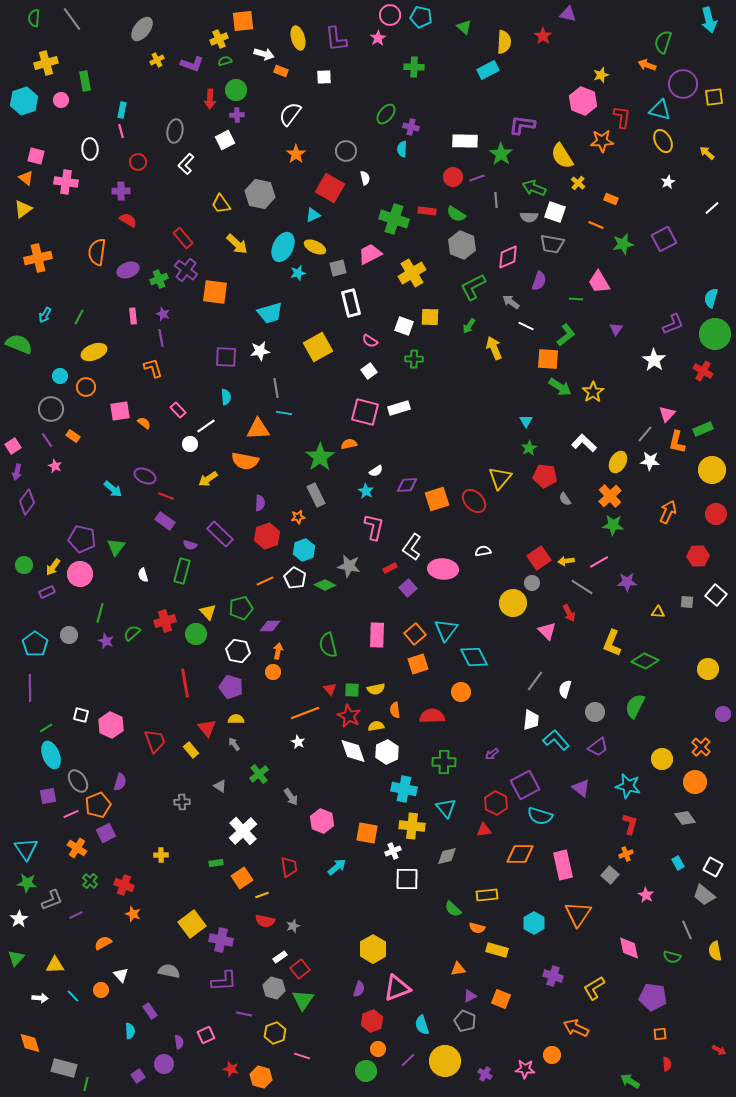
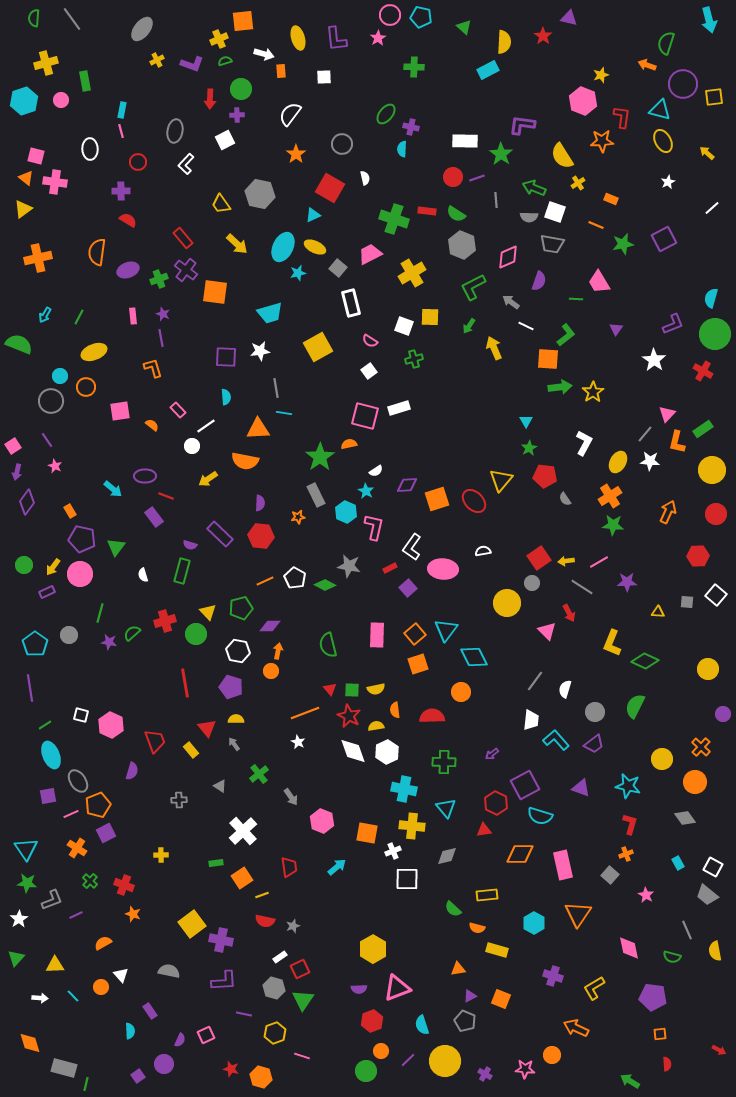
purple triangle at (568, 14): moved 1 px right, 4 px down
green semicircle at (663, 42): moved 3 px right, 1 px down
orange rectangle at (281, 71): rotated 64 degrees clockwise
green circle at (236, 90): moved 5 px right, 1 px up
gray circle at (346, 151): moved 4 px left, 7 px up
pink cross at (66, 182): moved 11 px left
yellow cross at (578, 183): rotated 16 degrees clockwise
gray square at (338, 268): rotated 36 degrees counterclockwise
green cross at (414, 359): rotated 18 degrees counterclockwise
green arrow at (560, 387): rotated 40 degrees counterclockwise
gray circle at (51, 409): moved 8 px up
pink square at (365, 412): moved 4 px down
orange semicircle at (144, 423): moved 8 px right, 2 px down
green rectangle at (703, 429): rotated 12 degrees counterclockwise
orange rectangle at (73, 436): moved 3 px left, 75 px down; rotated 24 degrees clockwise
white L-shape at (584, 443): rotated 75 degrees clockwise
white circle at (190, 444): moved 2 px right, 2 px down
purple ellipse at (145, 476): rotated 25 degrees counterclockwise
yellow triangle at (500, 478): moved 1 px right, 2 px down
orange cross at (610, 496): rotated 10 degrees clockwise
purple rectangle at (165, 521): moved 11 px left, 4 px up; rotated 18 degrees clockwise
red hexagon at (267, 536): moved 6 px left; rotated 25 degrees clockwise
cyan hexagon at (304, 550): moved 42 px right, 38 px up; rotated 15 degrees counterclockwise
yellow circle at (513, 603): moved 6 px left
purple star at (106, 641): moved 3 px right, 1 px down; rotated 14 degrees counterclockwise
orange circle at (273, 672): moved 2 px left, 1 px up
purple line at (30, 688): rotated 8 degrees counterclockwise
green line at (46, 728): moved 1 px left, 3 px up
purple trapezoid at (598, 747): moved 4 px left, 3 px up
purple semicircle at (120, 782): moved 12 px right, 11 px up
purple triangle at (581, 788): rotated 18 degrees counterclockwise
gray cross at (182, 802): moved 3 px left, 2 px up
gray trapezoid at (704, 895): moved 3 px right
red square at (300, 969): rotated 12 degrees clockwise
purple semicircle at (359, 989): rotated 70 degrees clockwise
orange circle at (101, 990): moved 3 px up
purple semicircle at (179, 1042): moved 1 px right, 2 px up; rotated 32 degrees clockwise
orange circle at (378, 1049): moved 3 px right, 2 px down
